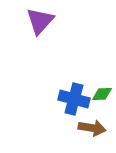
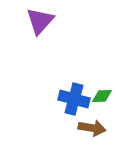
green diamond: moved 2 px down
